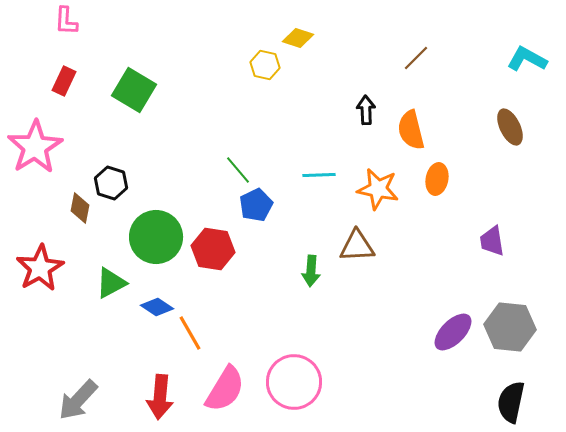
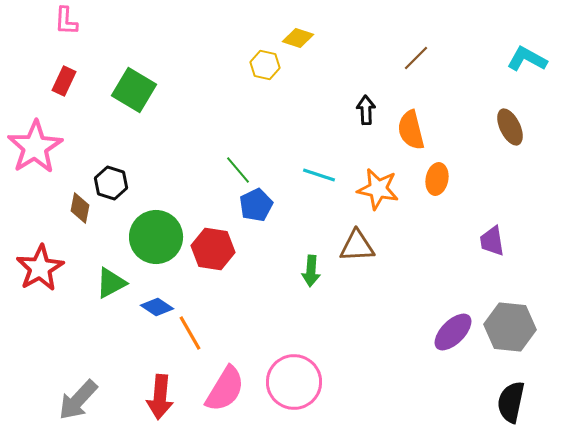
cyan line: rotated 20 degrees clockwise
